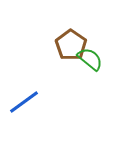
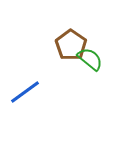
blue line: moved 1 px right, 10 px up
